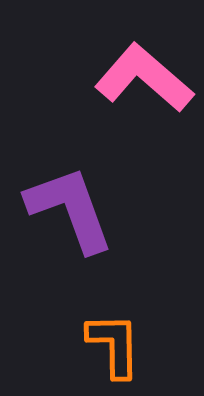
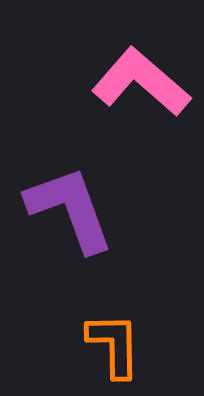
pink L-shape: moved 3 px left, 4 px down
